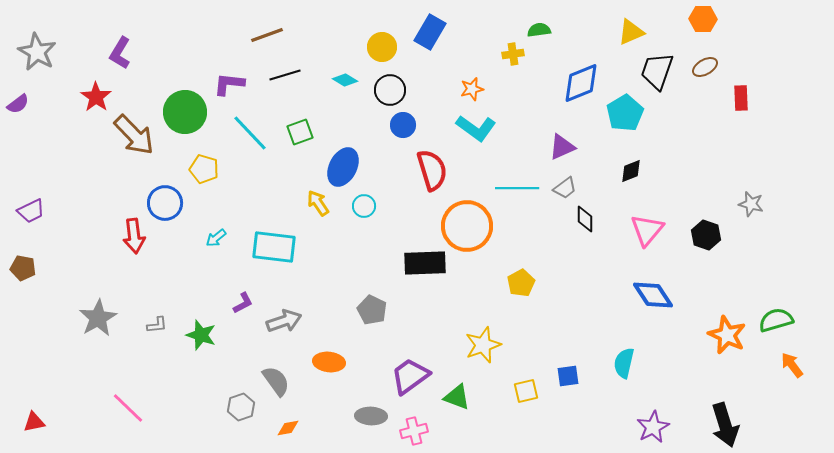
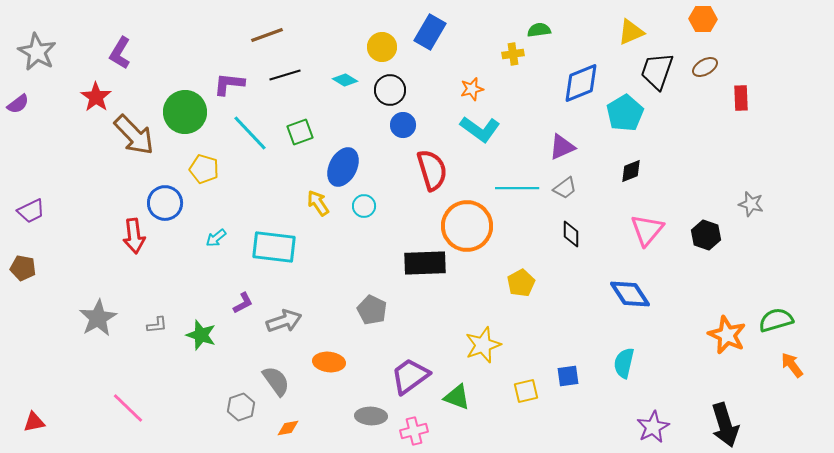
cyan L-shape at (476, 128): moved 4 px right, 1 px down
black diamond at (585, 219): moved 14 px left, 15 px down
blue diamond at (653, 295): moved 23 px left, 1 px up
